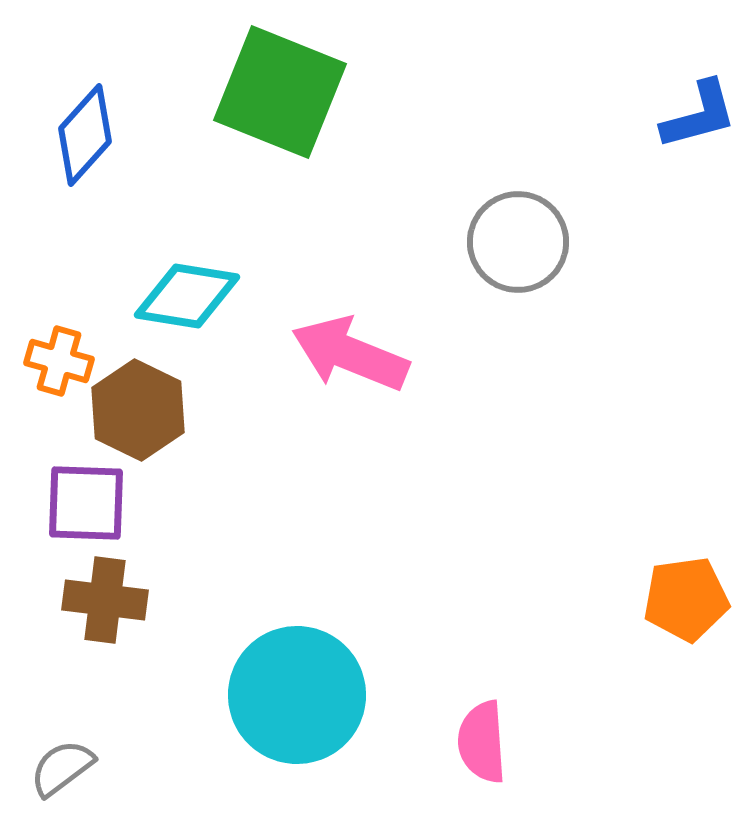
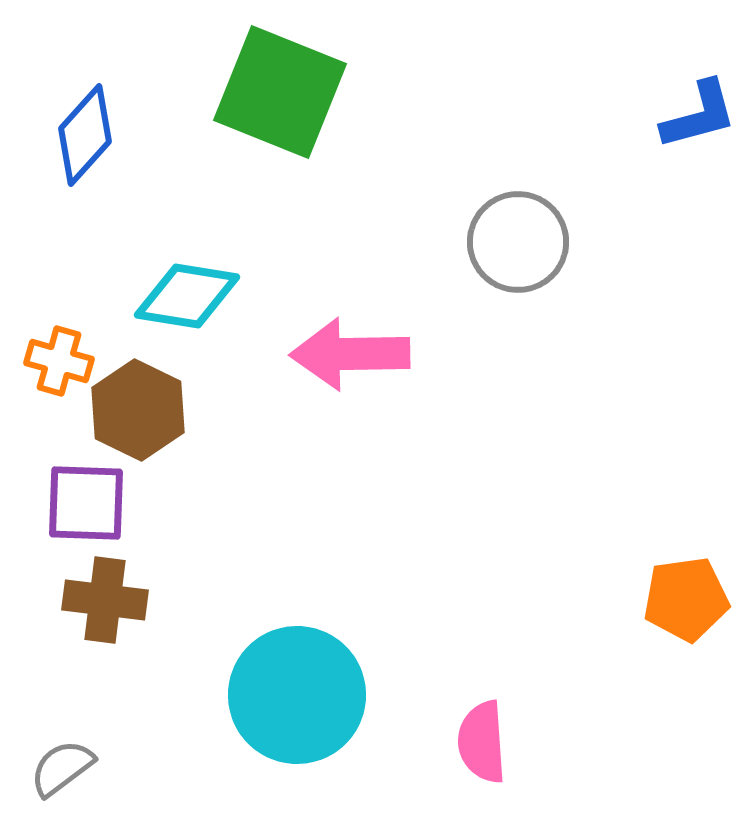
pink arrow: rotated 23 degrees counterclockwise
